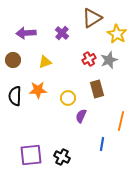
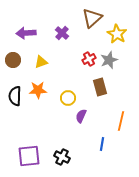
brown triangle: rotated 10 degrees counterclockwise
yellow triangle: moved 4 px left
brown rectangle: moved 3 px right, 2 px up
purple square: moved 2 px left, 1 px down
